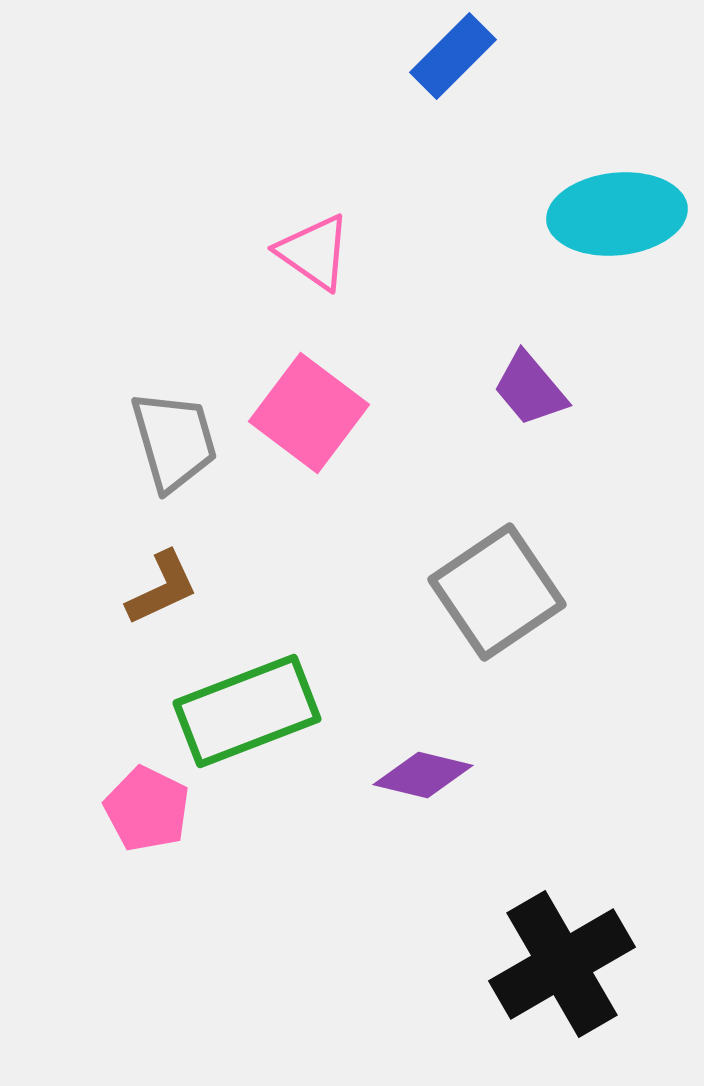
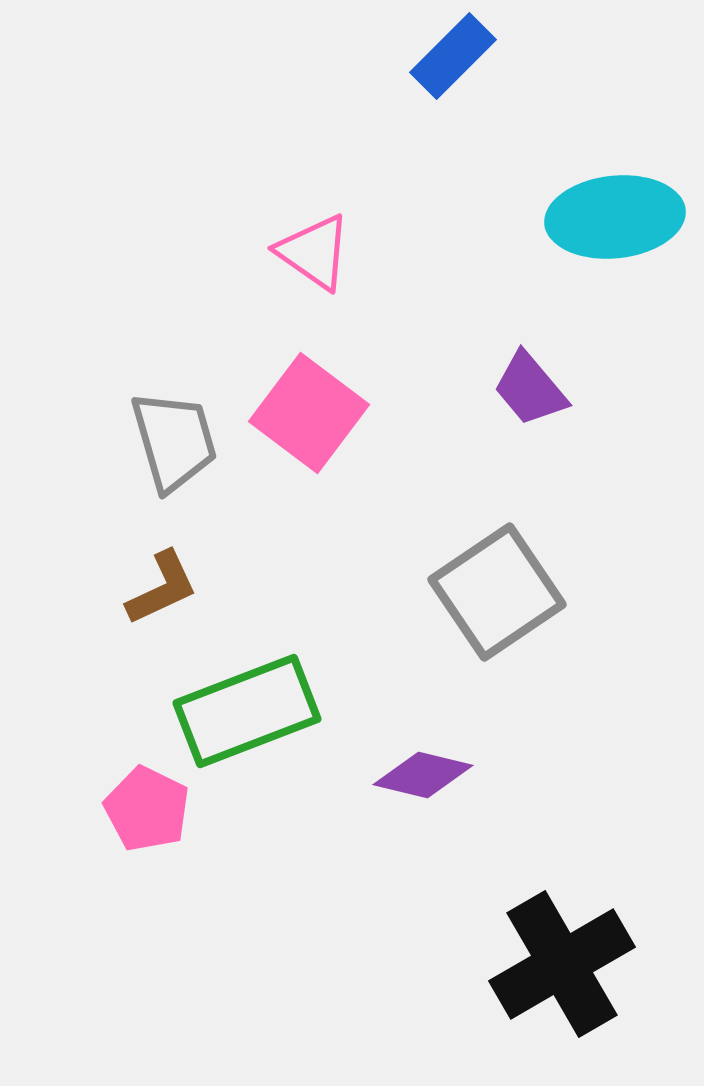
cyan ellipse: moved 2 px left, 3 px down
